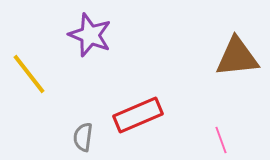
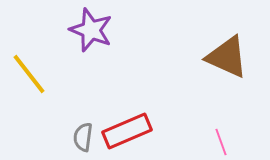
purple star: moved 1 px right, 5 px up
brown triangle: moved 10 px left; rotated 30 degrees clockwise
red rectangle: moved 11 px left, 16 px down
pink line: moved 2 px down
